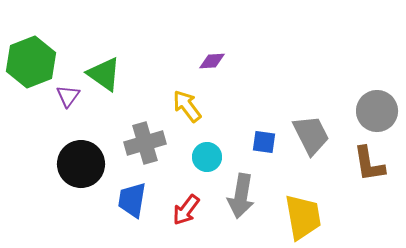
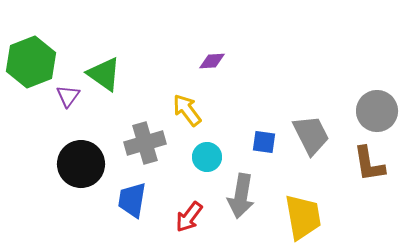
yellow arrow: moved 4 px down
red arrow: moved 3 px right, 7 px down
